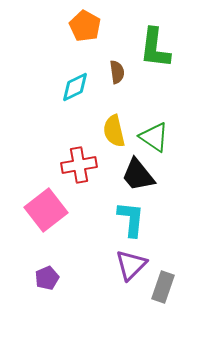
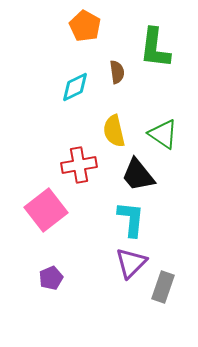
green triangle: moved 9 px right, 3 px up
purple triangle: moved 2 px up
purple pentagon: moved 4 px right
